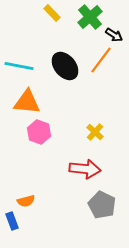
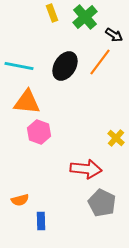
yellow rectangle: rotated 24 degrees clockwise
green cross: moved 5 px left
orange line: moved 1 px left, 2 px down
black ellipse: rotated 72 degrees clockwise
yellow cross: moved 21 px right, 6 px down
red arrow: moved 1 px right
orange semicircle: moved 6 px left, 1 px up
gray pentagon: moved 2 px up
blue rectangle: moved 29 px right; rotated 18 degrees clockwise
